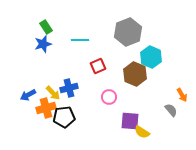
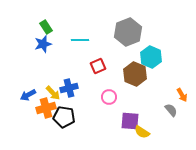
black pentagon: rotated 15 degrees clockwise
